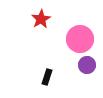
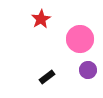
purple circle: moved 1 px right, 5 px down
black rectangle: rotated 35 degrees clockwise
